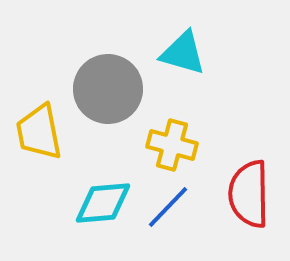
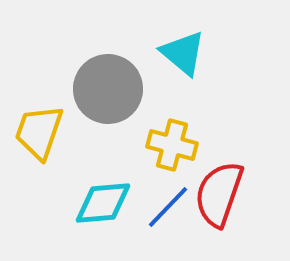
cyan triangle: rotated 24 degrees clockwise
yellow trapezoid: rotated 30 degrees clockwise
red semicircle: moved 30 px left; rotated 20 degrees clockwise
